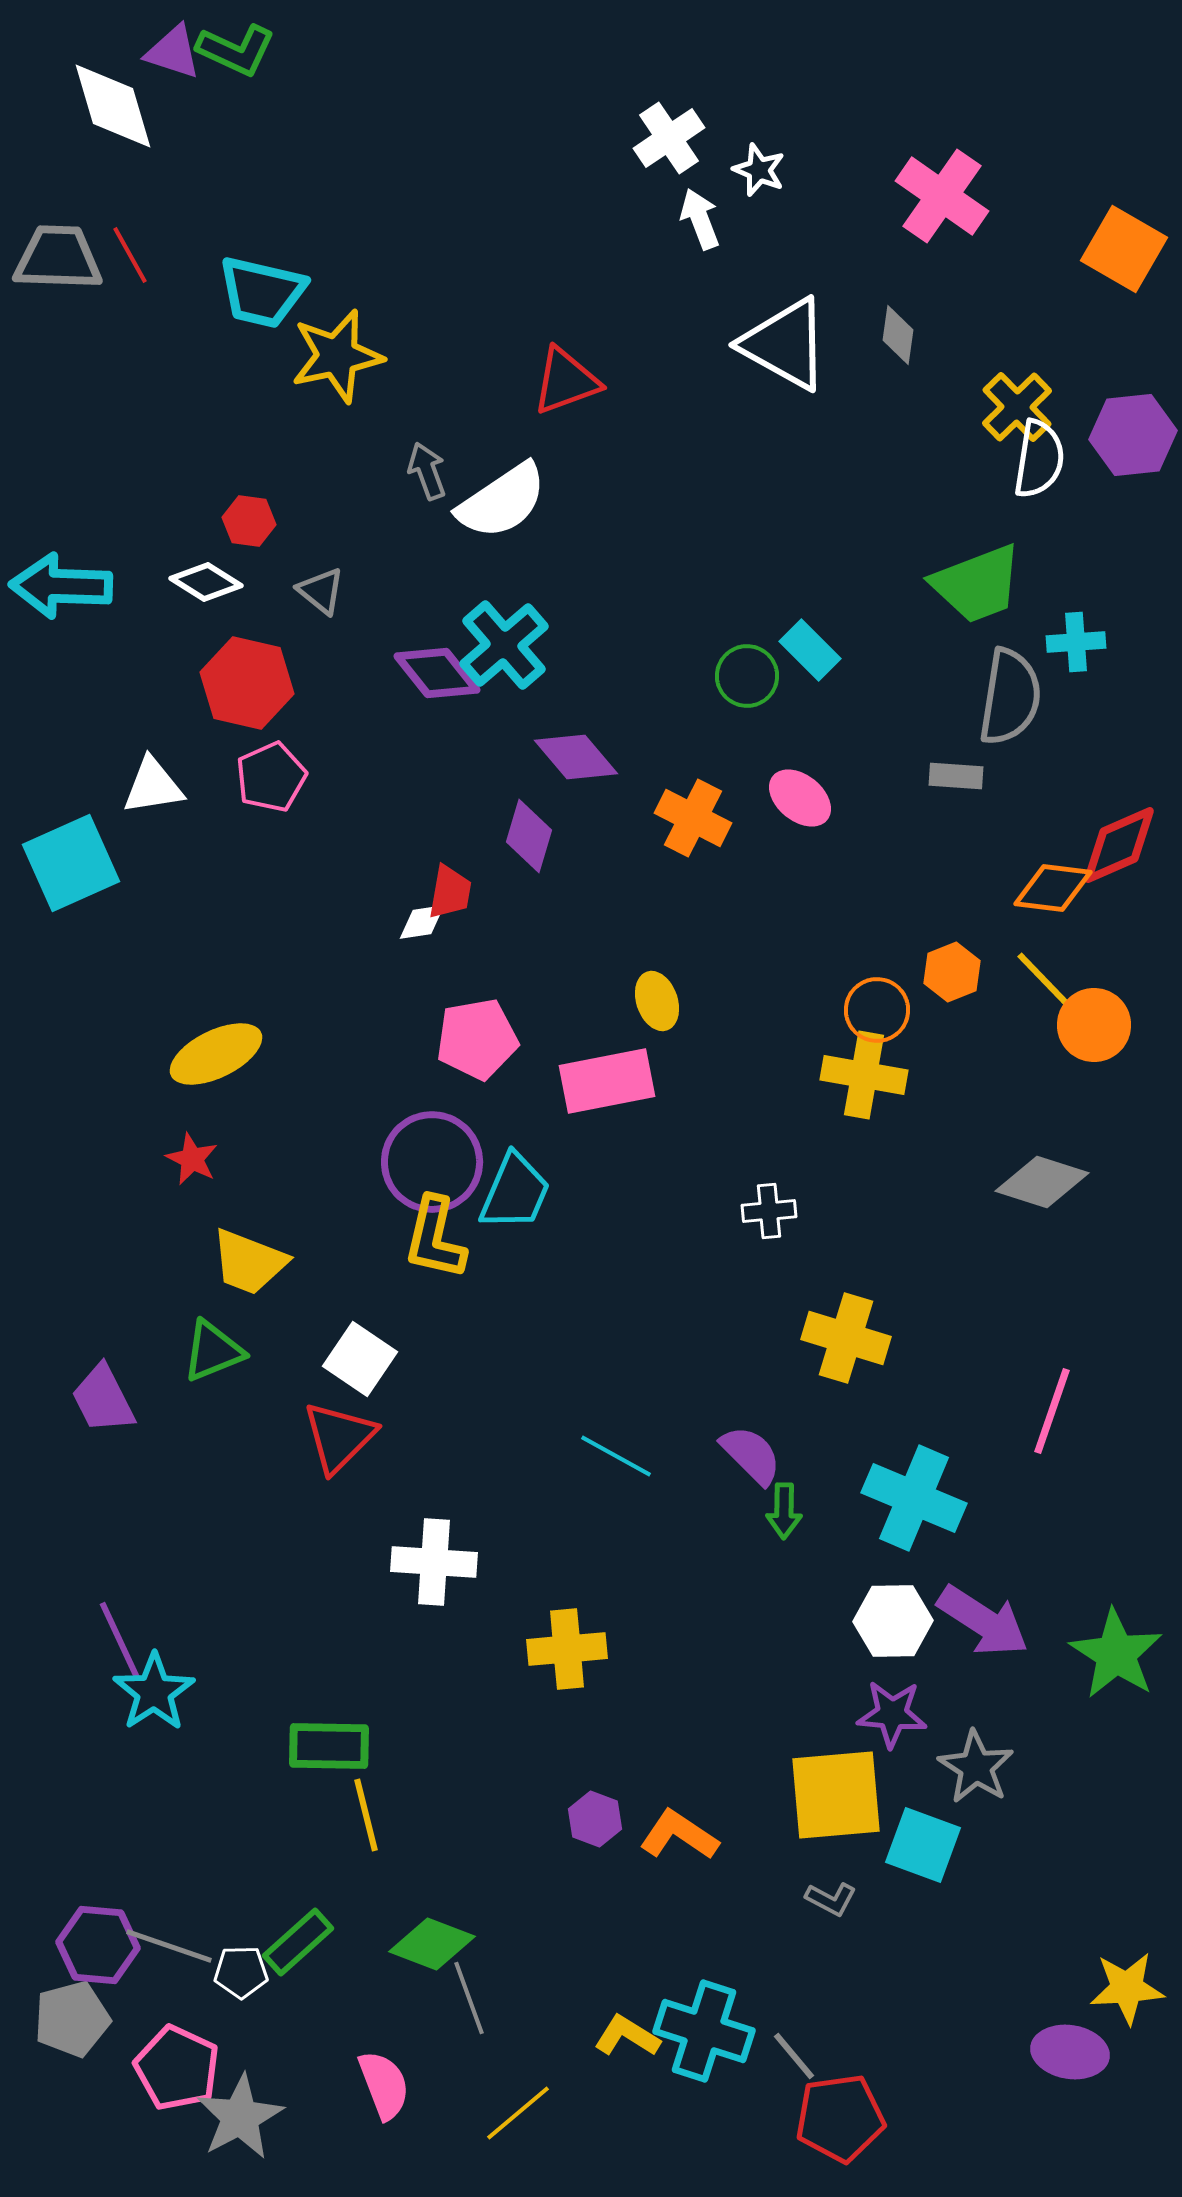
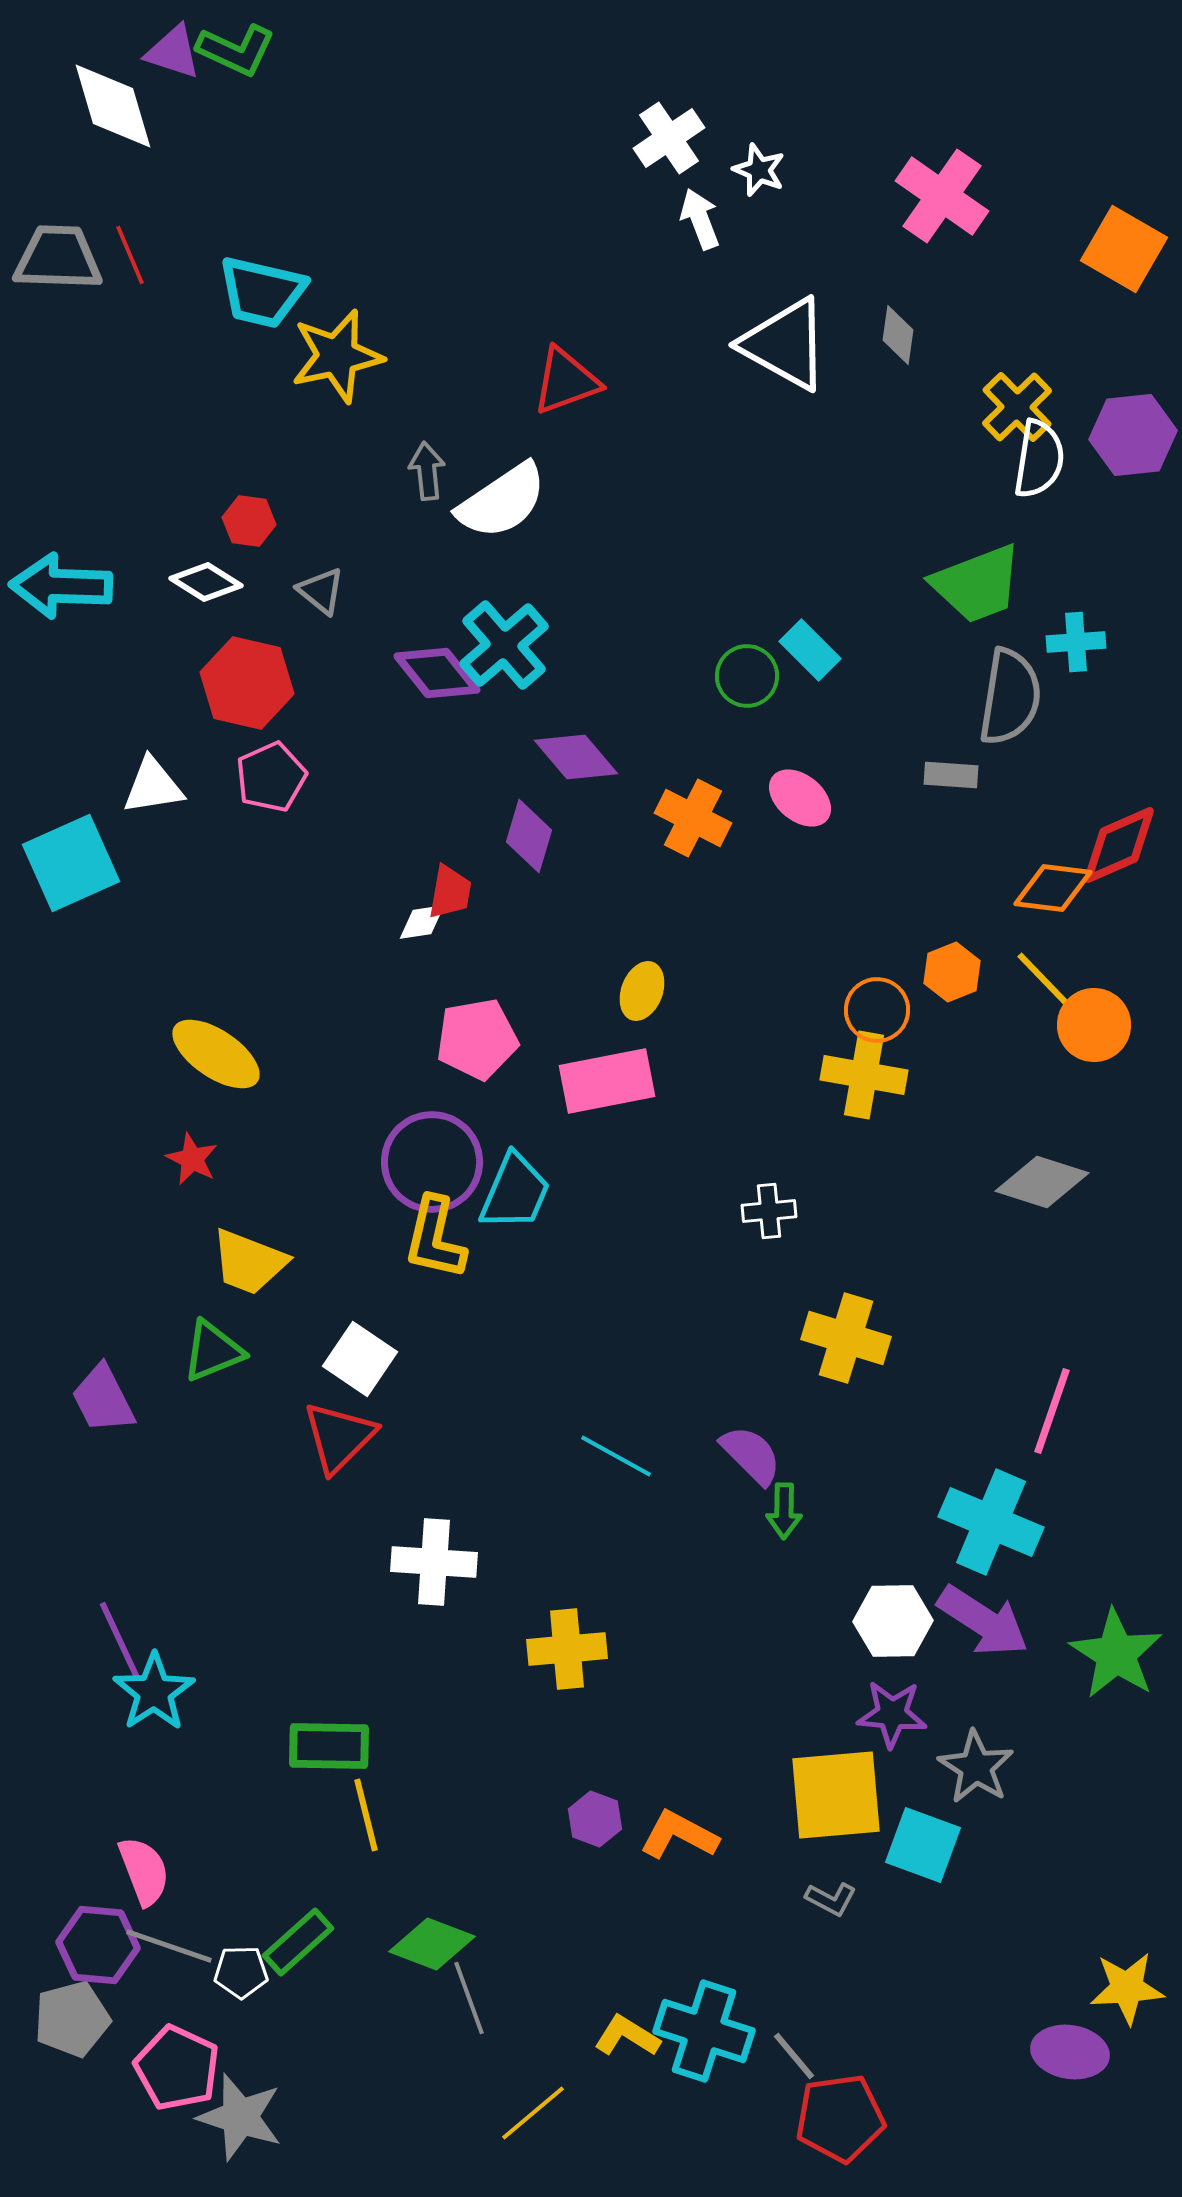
red line at (130, 255): rotated 6 degrees clockwise
gray arrow at (427, 471): rotated 14 degrees clockwise
gray rectangle at (956, 776): moved 5 px left, 1 px up
yellow ellipse at (657, 1001): moved 15 px left, 10 px up; rotated 40 degrees clockwise
yellow ellipse at (216, 1054): rotated 60 degrees clockwise
cyan cross at (914, 1498): moved 77 px right, 24 px down
orange L-shape at (679, 1835): rotated 6 degrees counterclockwise
pink semicircle at (384, 2085): moved 240 px left, 214 px up
yellow line at (518, 2113): moved 15 px right
gray star at (240, 2117): rotated 26 degrees counterclockwise
